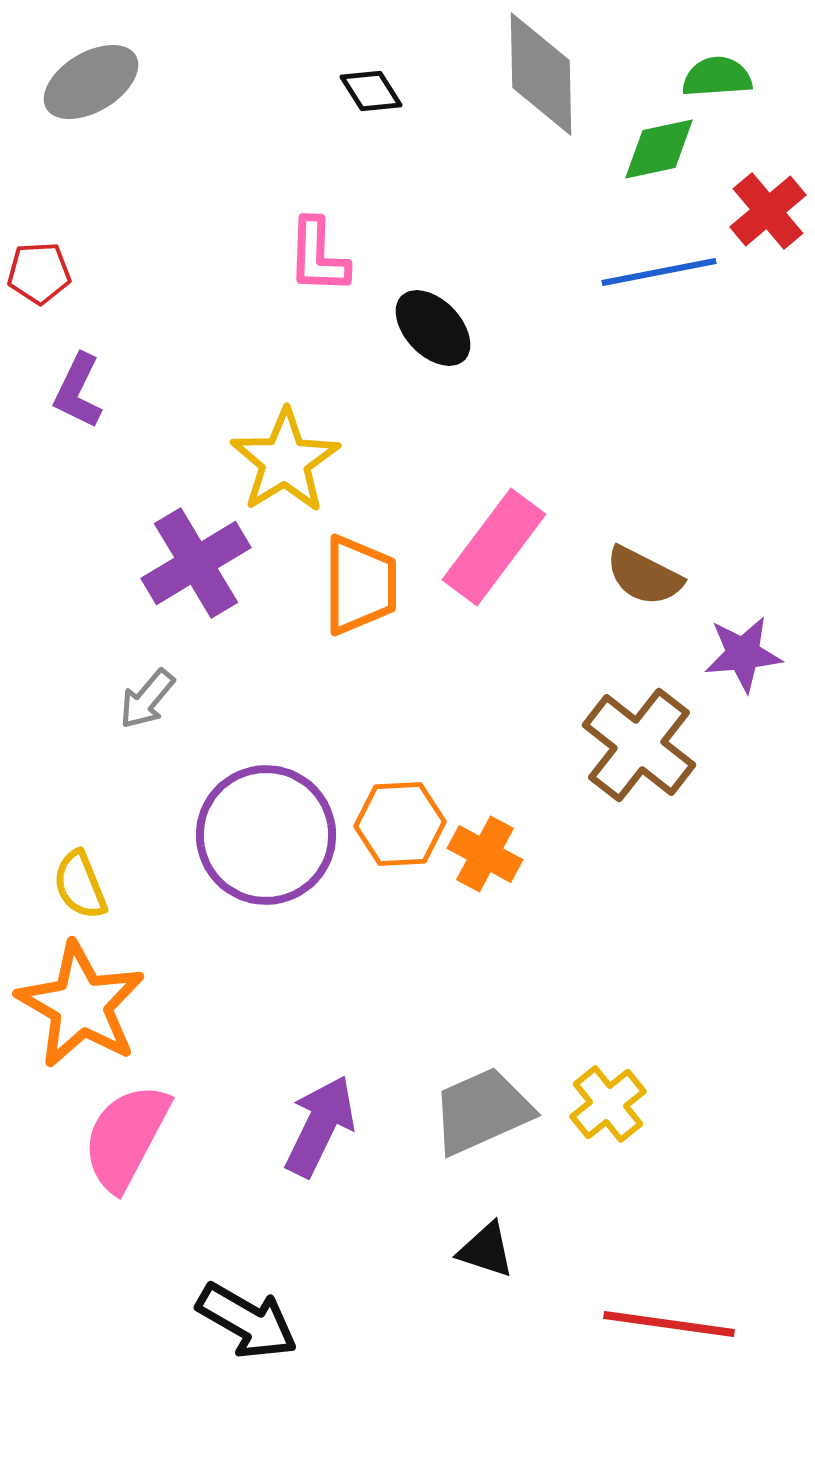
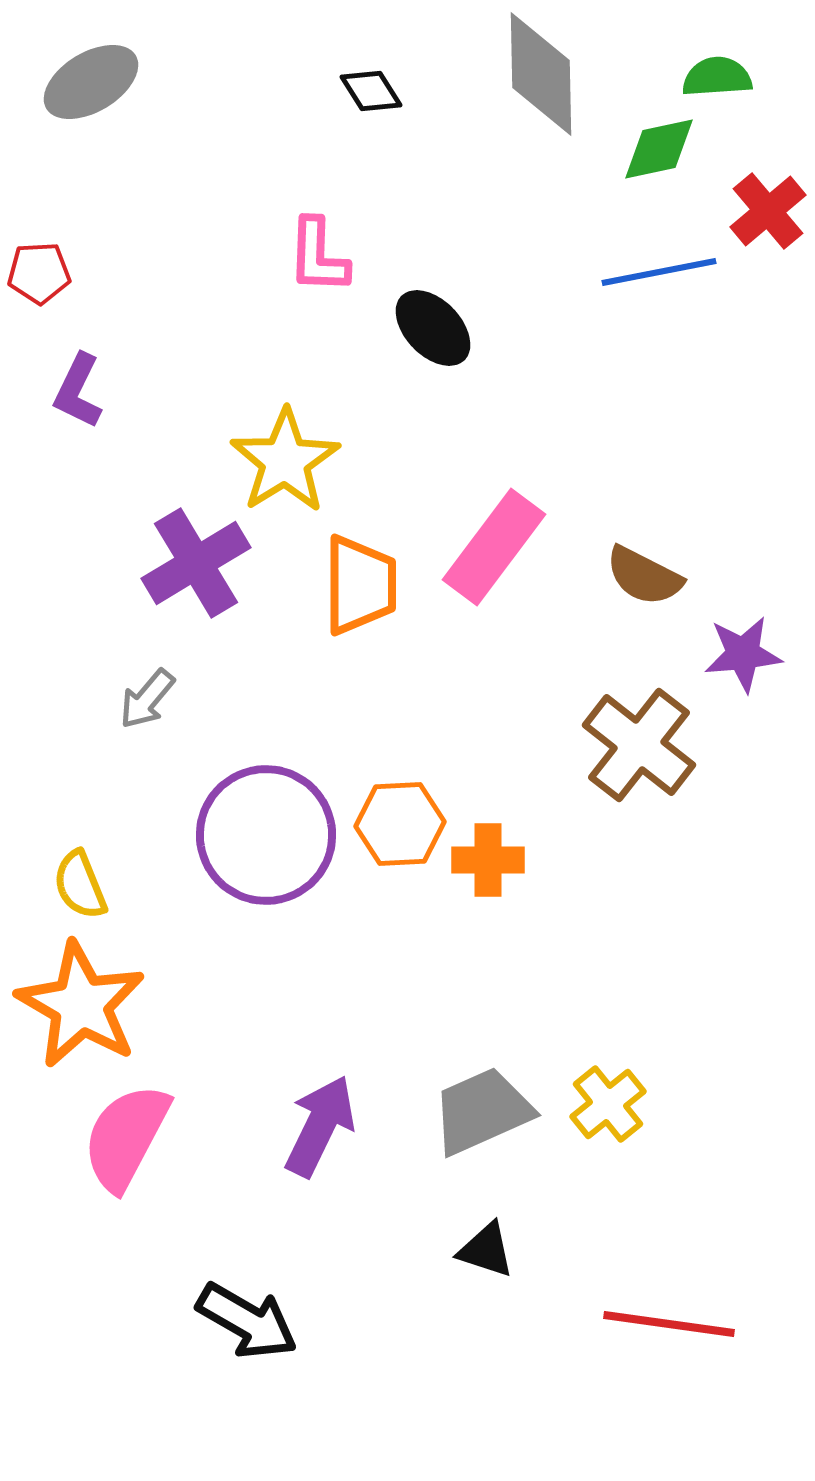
orange cross: moved 3 px right, 6 px down; rotated 28 degrees counterclockwise
